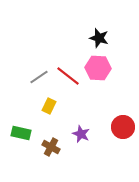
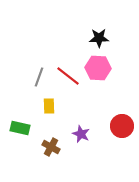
black star: rotated 18 degrees counterclockwise
gray line: rotated 36 degrees counterclockwise
yellow rectangle: rotated 28 degrees counterclockwise
red circle: moved 1 px left, 1 px up
green rectangle: moved 1 px left, 5 px up
